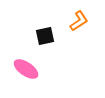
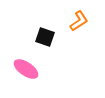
black square: moved 1 px down; rotated 30 degrees clockwise
